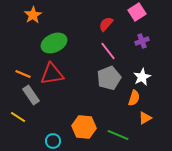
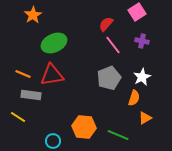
purple cross: rotated 32 degrees clockwise
pink line: moved 5 px right, 6 px up
red triangle: moved 1 px down
gray rectangle: rotated 48 degrees counterclockwise
